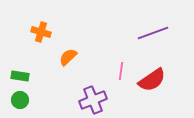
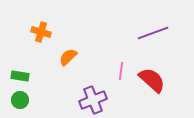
red semicircle: rotated 104 degrees counterclockwise
